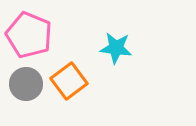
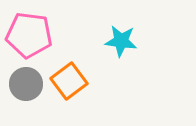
pink pentagon: rotated 15 degrees counterclockwise
cyan star: moved 5 px right, 7 px up
